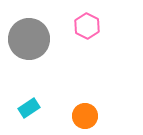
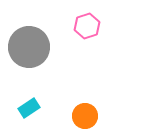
pink hexagon: rotated 15 degrees clockwise
gray circle: moved 8 px down
